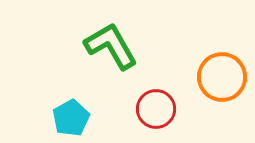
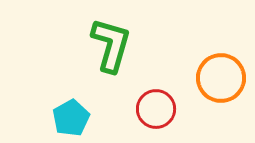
green L-shape: moved 1 px up; rotated 46 degrees clockwise
orange circle: moved 1 px left, 1 px down
